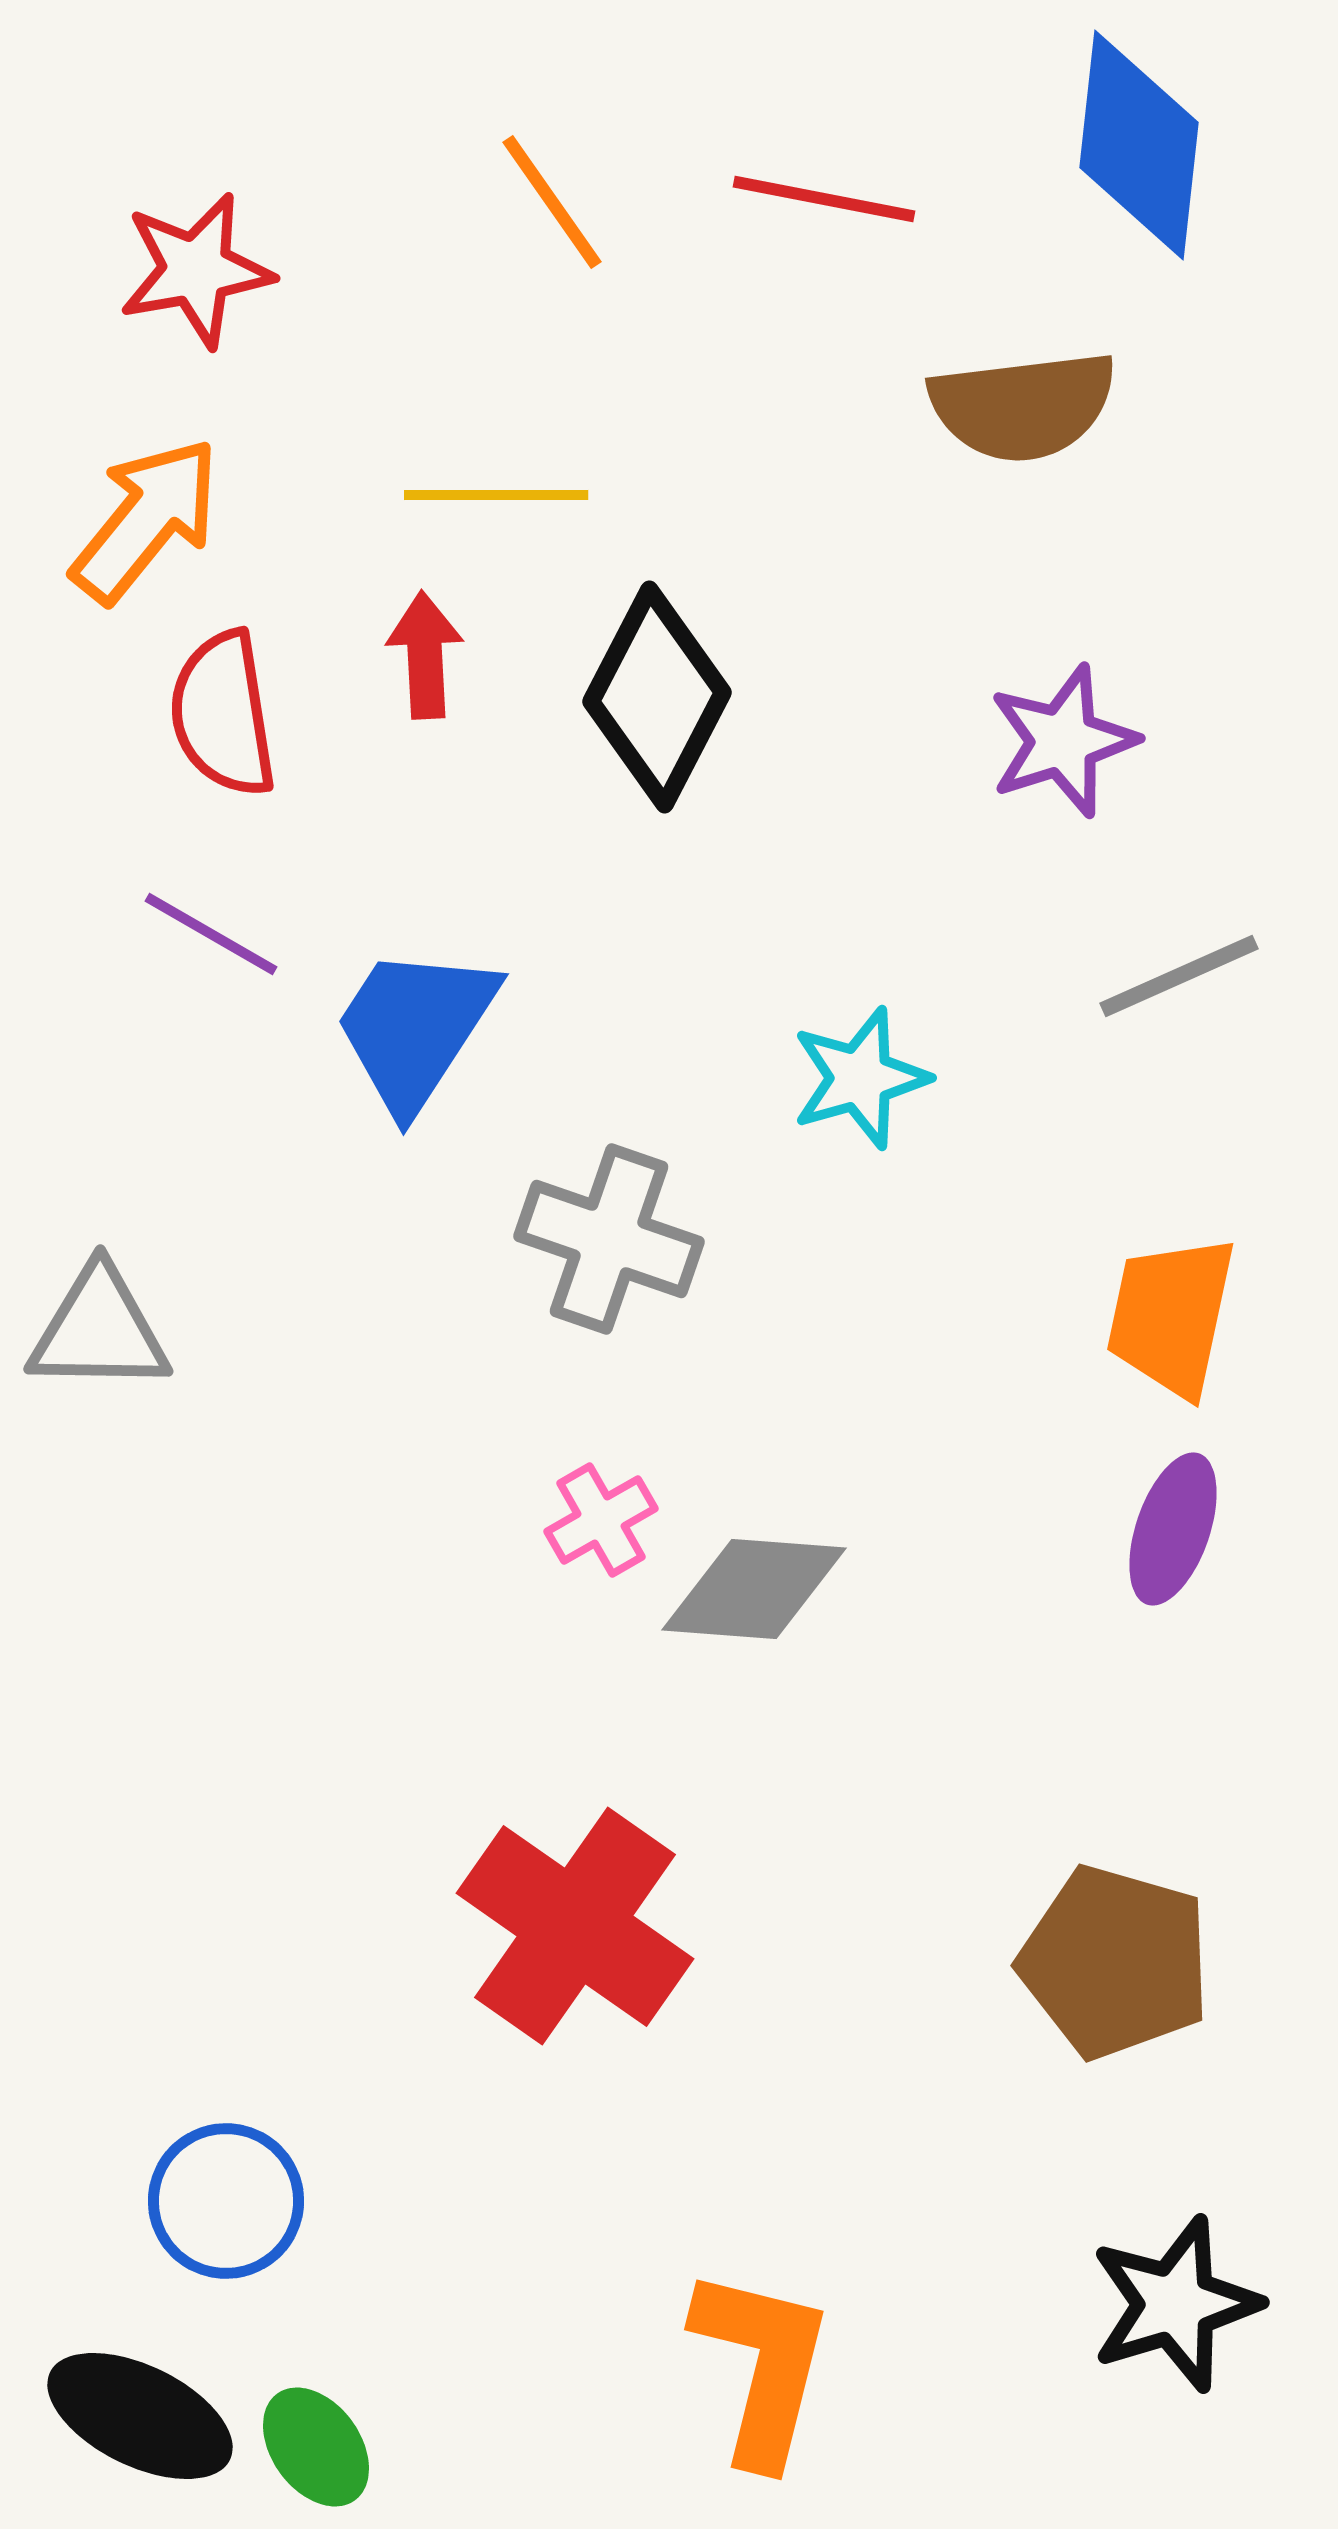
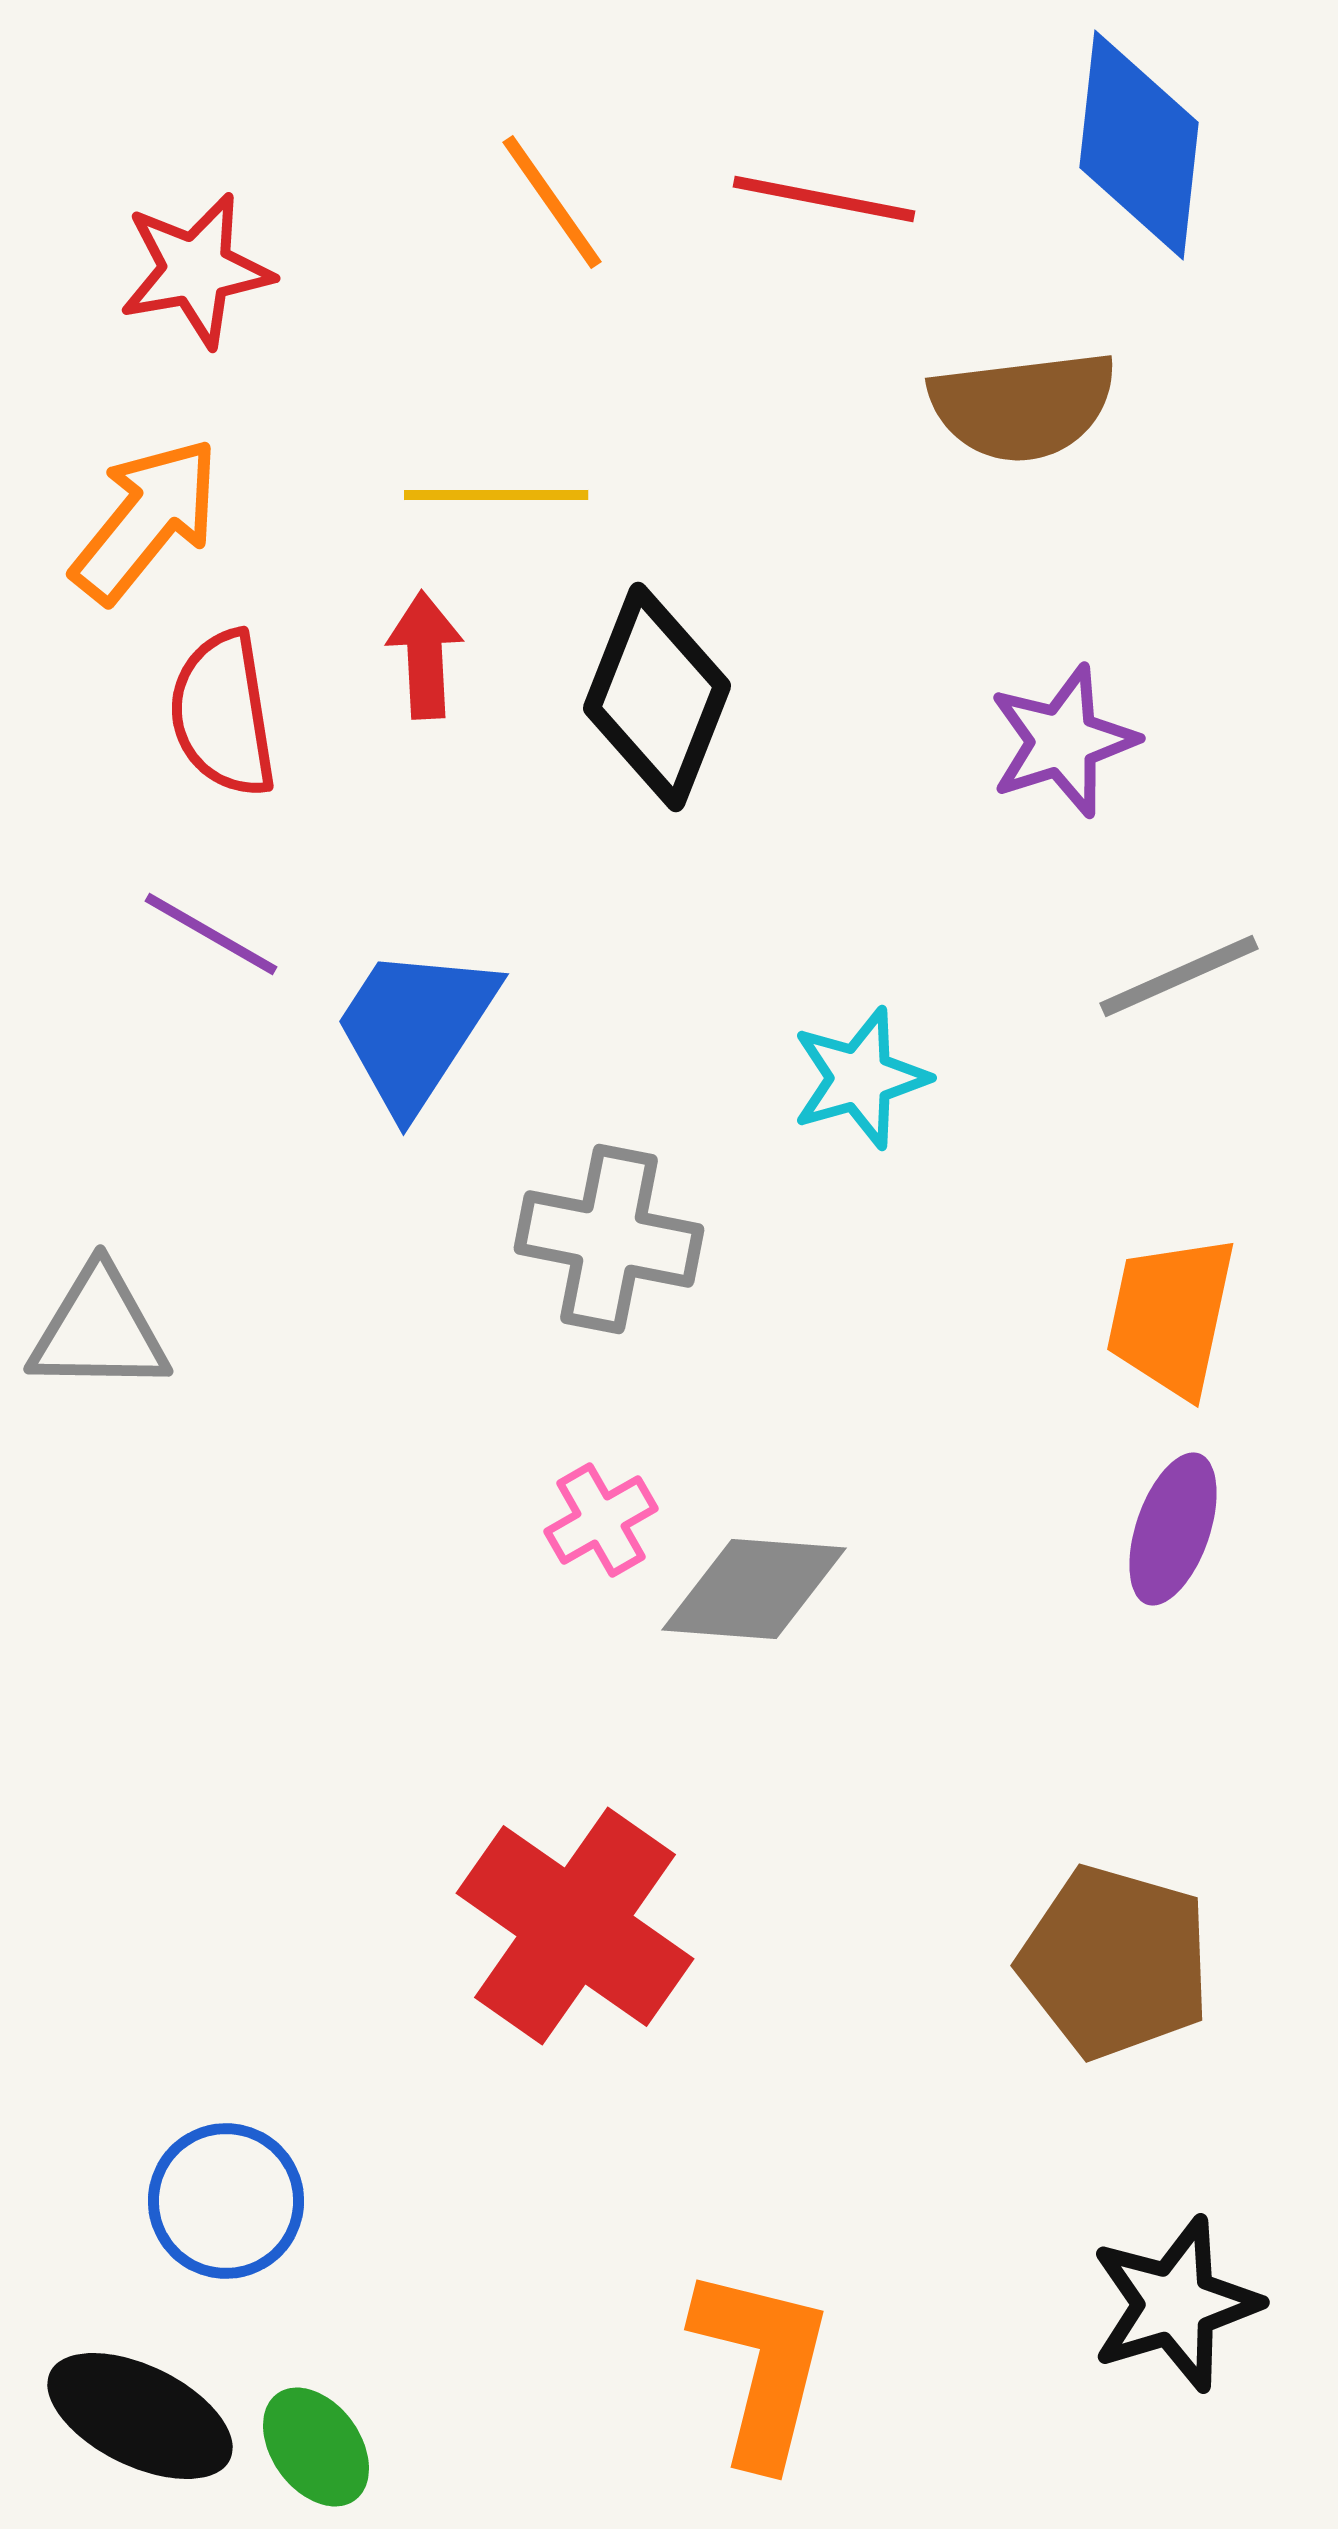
black diamond: rotated 6 degrees counterclockwise
gray cross: rotated 8 degrees counterclockwise
